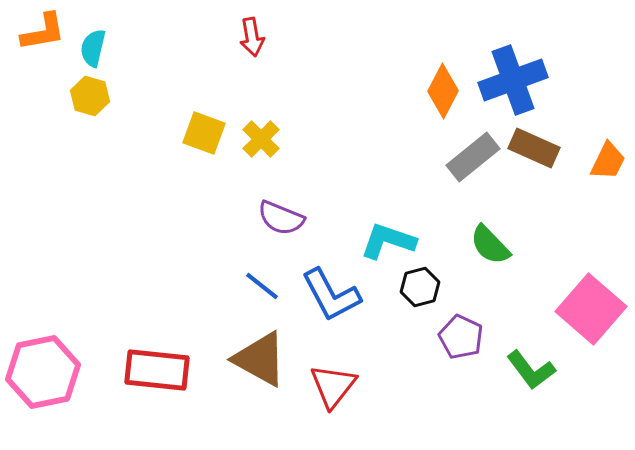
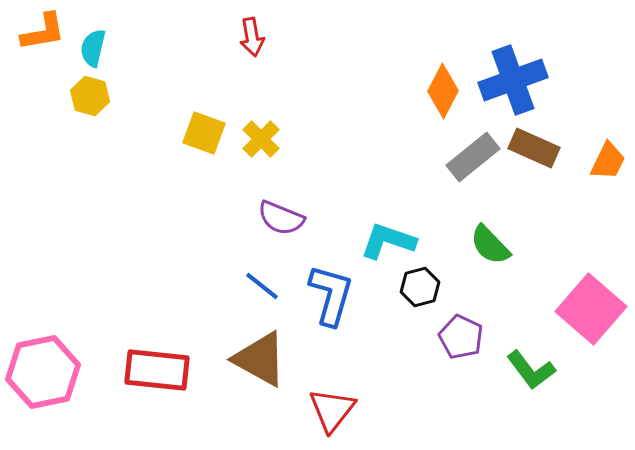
blue L-shape: rotated 136 degrees counterclockwise
red triangle: moved 1 px left, 24 px down
